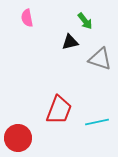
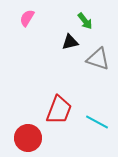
pink semicircle: rotated 42 degrees clockwise
gray triangle: moved 2 px left
cyan line: rotated 40 degrees clockwise
red circle: moved 10 px right
